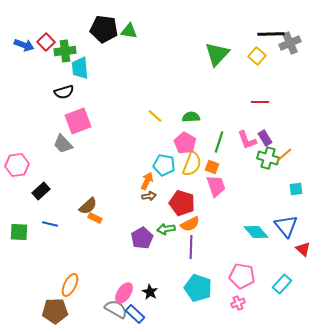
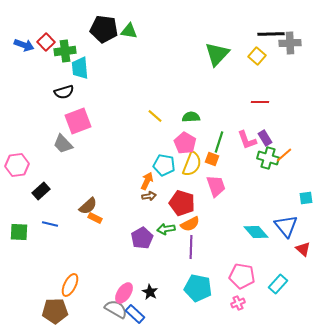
gray cross at (290, 43): rotated 20 degrees clockwise
orange square at (212, 167): moved 8 px up
cyan square at (296, 189): moved 10 px right, 9 px down
cyan rectangle at (282, 284): moved 4 px left
cyan pentagon at (198, 288): rotated 8 degrees counterclockwise
